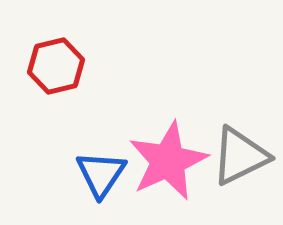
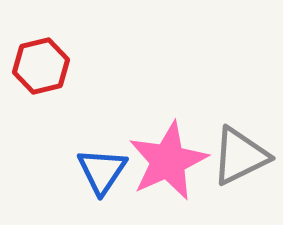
red hexagon: moved 15 px left
blue triangle: moved 1 px right, 3 px up
